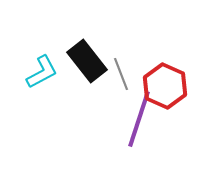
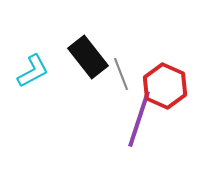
black rectangle: moved 1 px right, 4 px up
cyan L-shape: moved 9 px left, 1 px up
